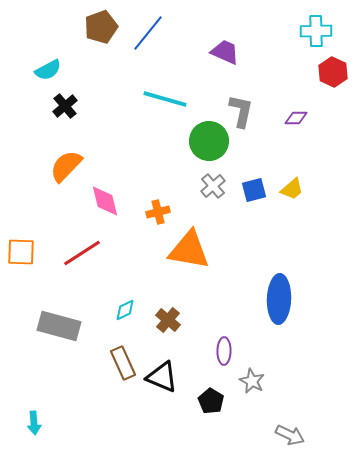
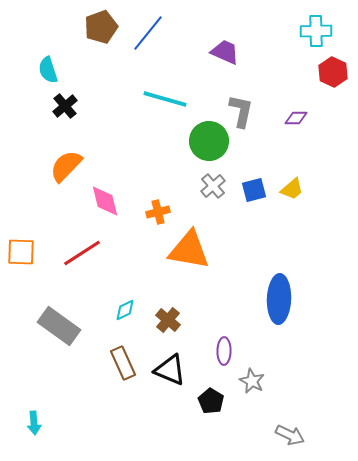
cyan semicircle: rotated 100 degrees clockwise
gray rectangle: rotated 21 degrees clockwise
black triangle: moved 8 px right, 7 px up
